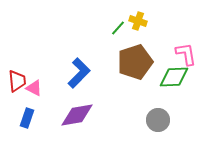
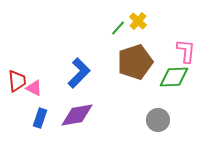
yellow cross: rotated 24 degrees clockwise
pink L-shape: moved 3 px up; rotated 15 degrees clockwise
blue rectangle: moved 13 px right
